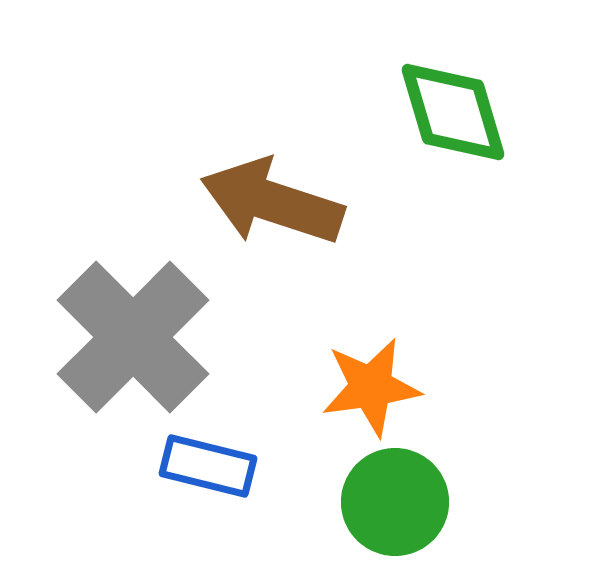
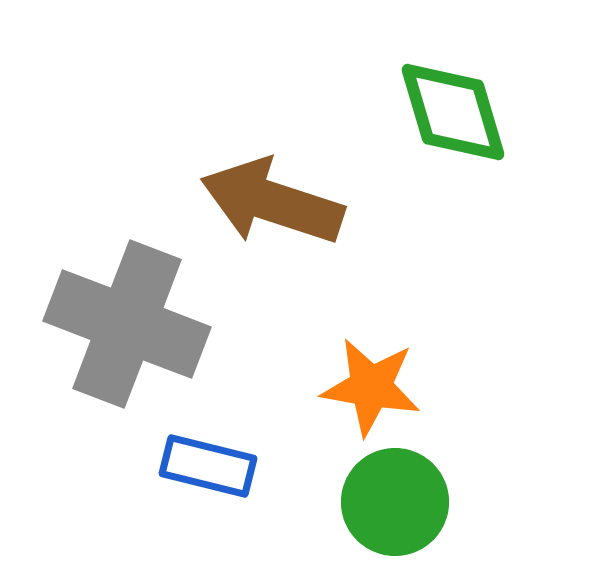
gray cross: moved 6 px left, 13 px up; rotated 24 degrees counterclockwise
orange star: rotated 18 degrees clockwise
